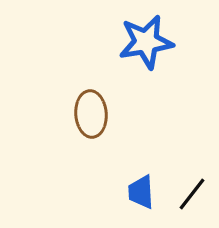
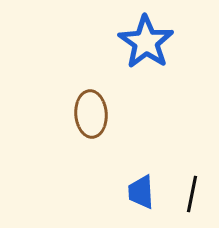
blue star: rotated 28 degrees counterclockwise
black line: rotated 27 degrees counterclockwise
